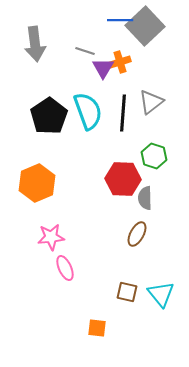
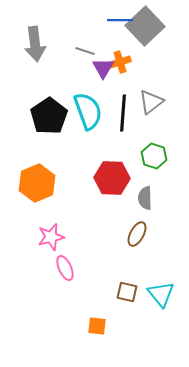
red hexagon: moved 11 px left, 1 px up
pink star: rotated 8 degrees counterclockwise
orange square: moved 2 px up
